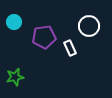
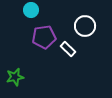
cyan circle: moved 17 px right, 12 px up
white circle: moved 4 px left
white rectangle: moved 2 px left, 1 px down; rotated 21 degrees counterclockwise
